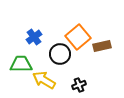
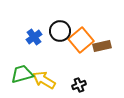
orange square: moved 3 px right, 3 px down
black circle: moved 23 px up
green trapezoid: moved 1 px right, 10 px down; rotated 15 degrees counterclockwise
